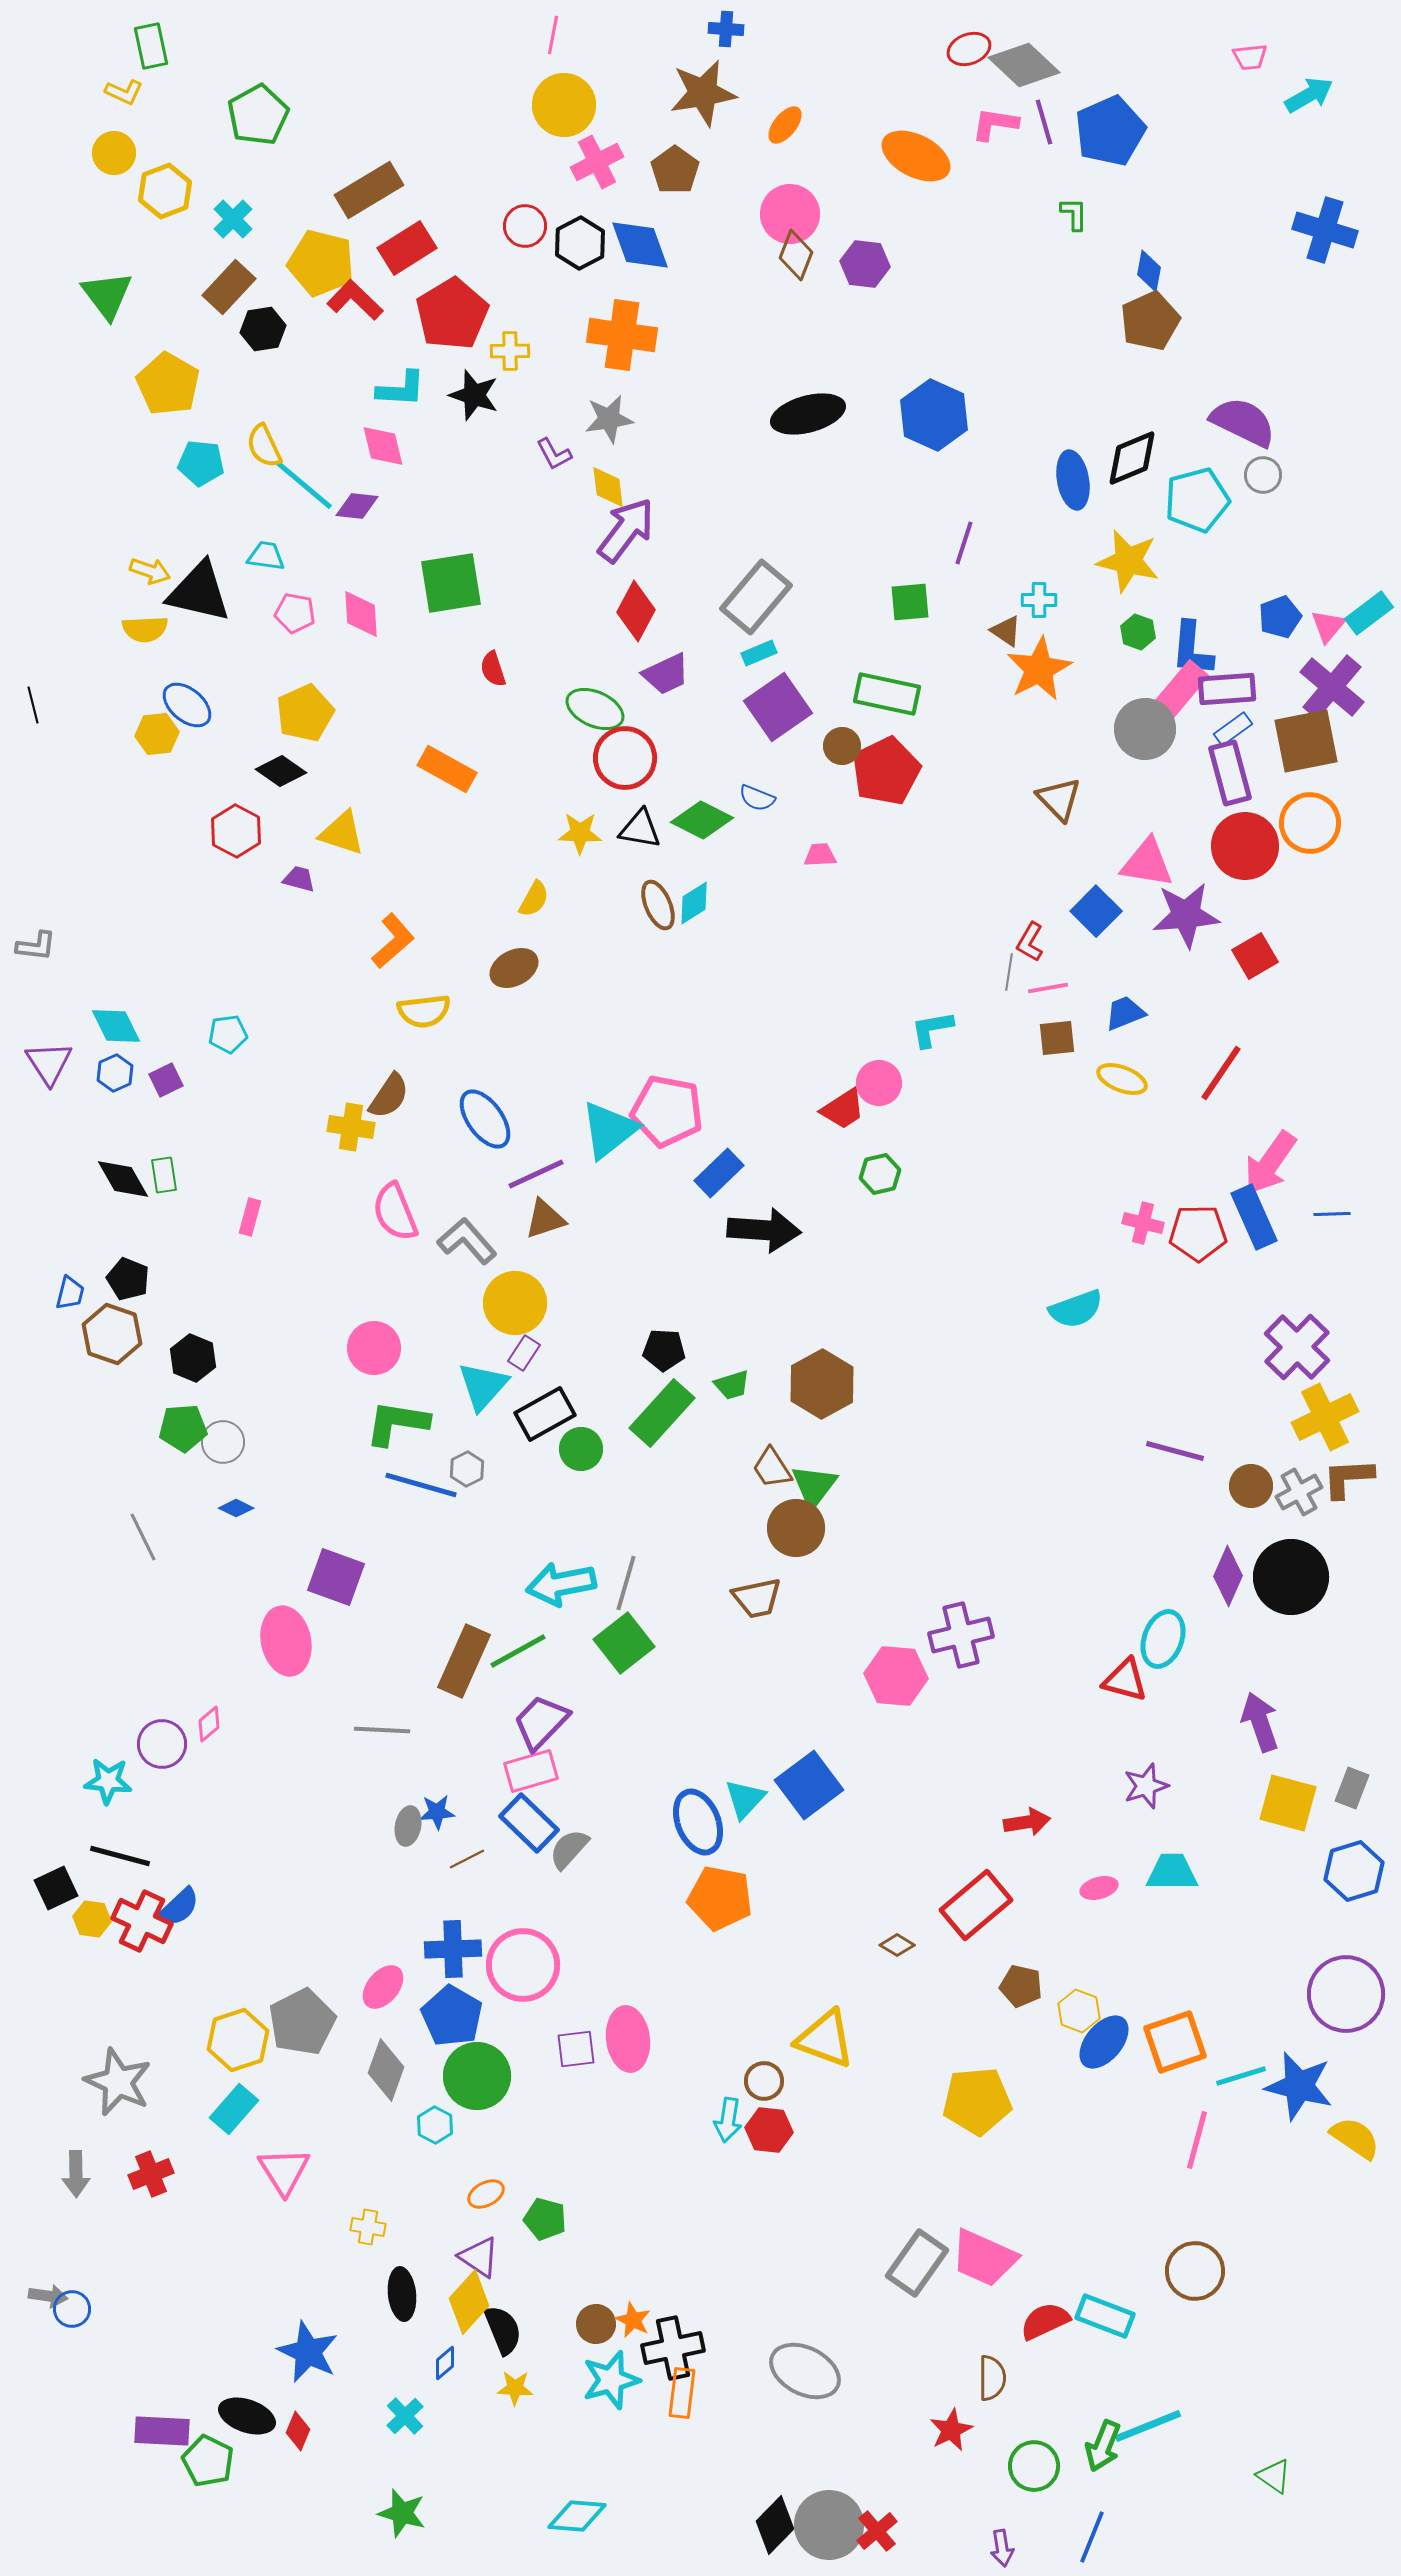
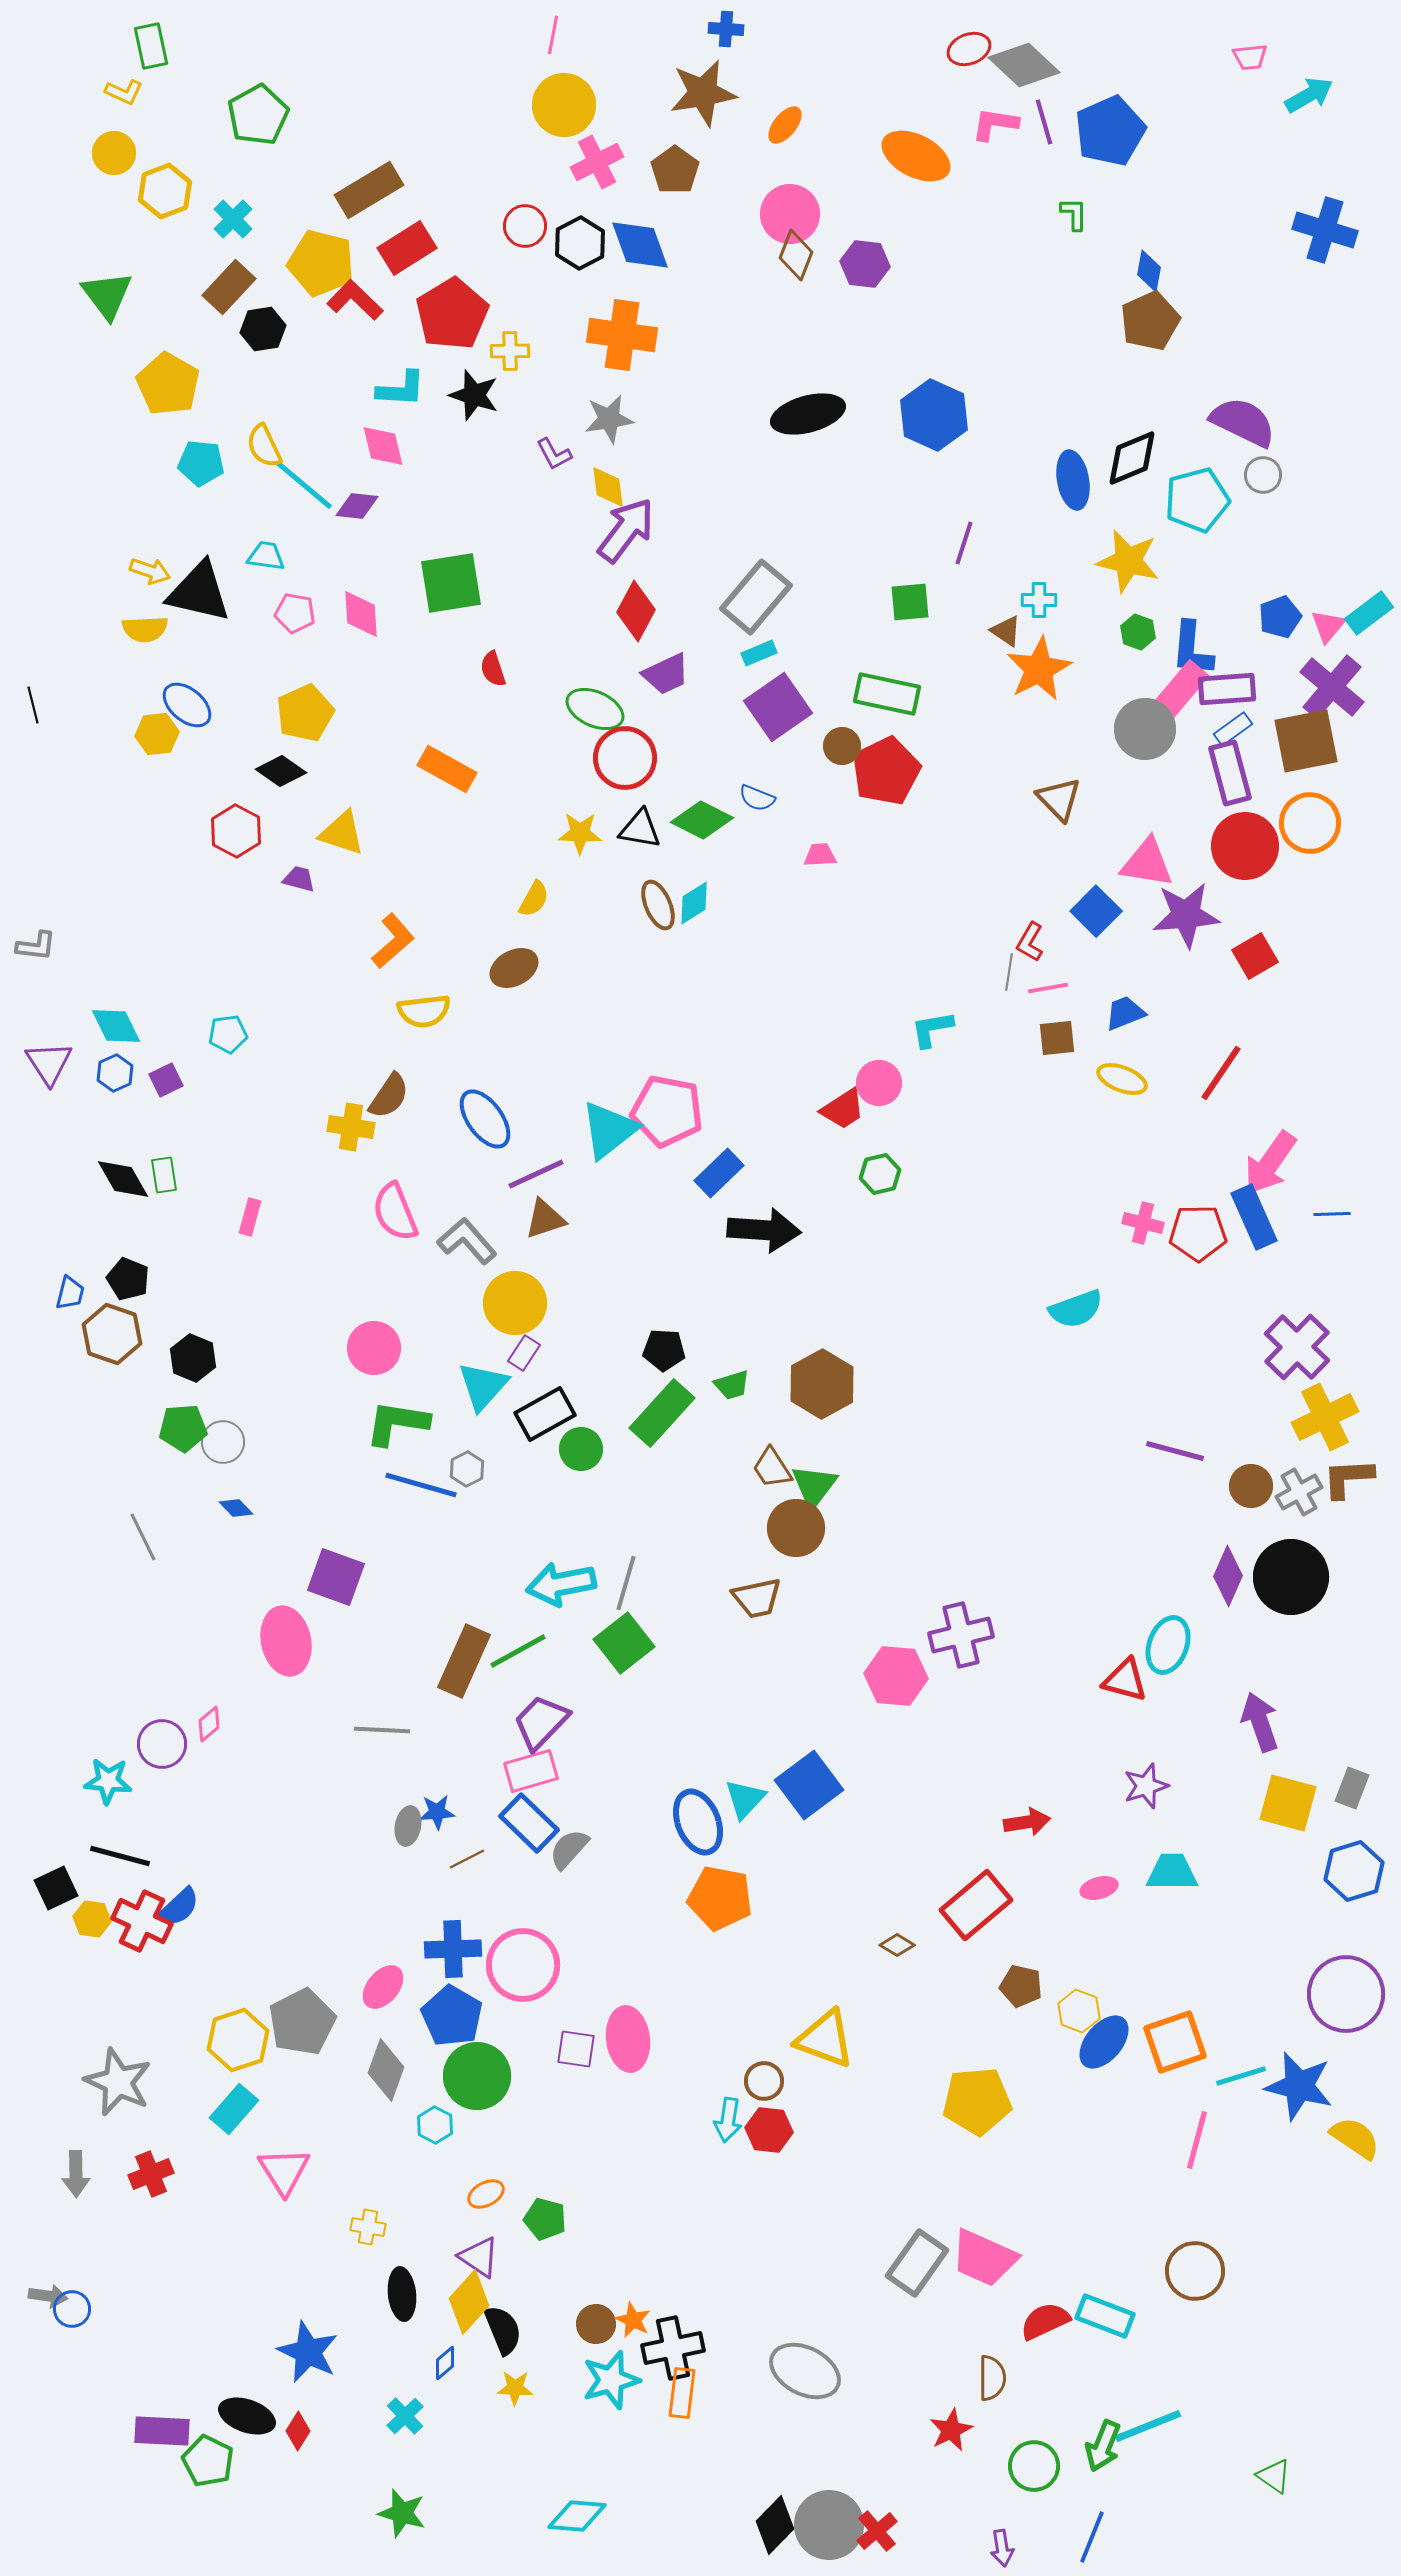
blue diamond at (236, 1508): rotated 20 degrees clockwise
cyan ellipse at (1163, 1639): moved 5 px right, 6 px down
purple square at (576, 2049): rotated 15 degrees clockwise
red diamond at (298, 2431): rotated 9 degrees clockwise
